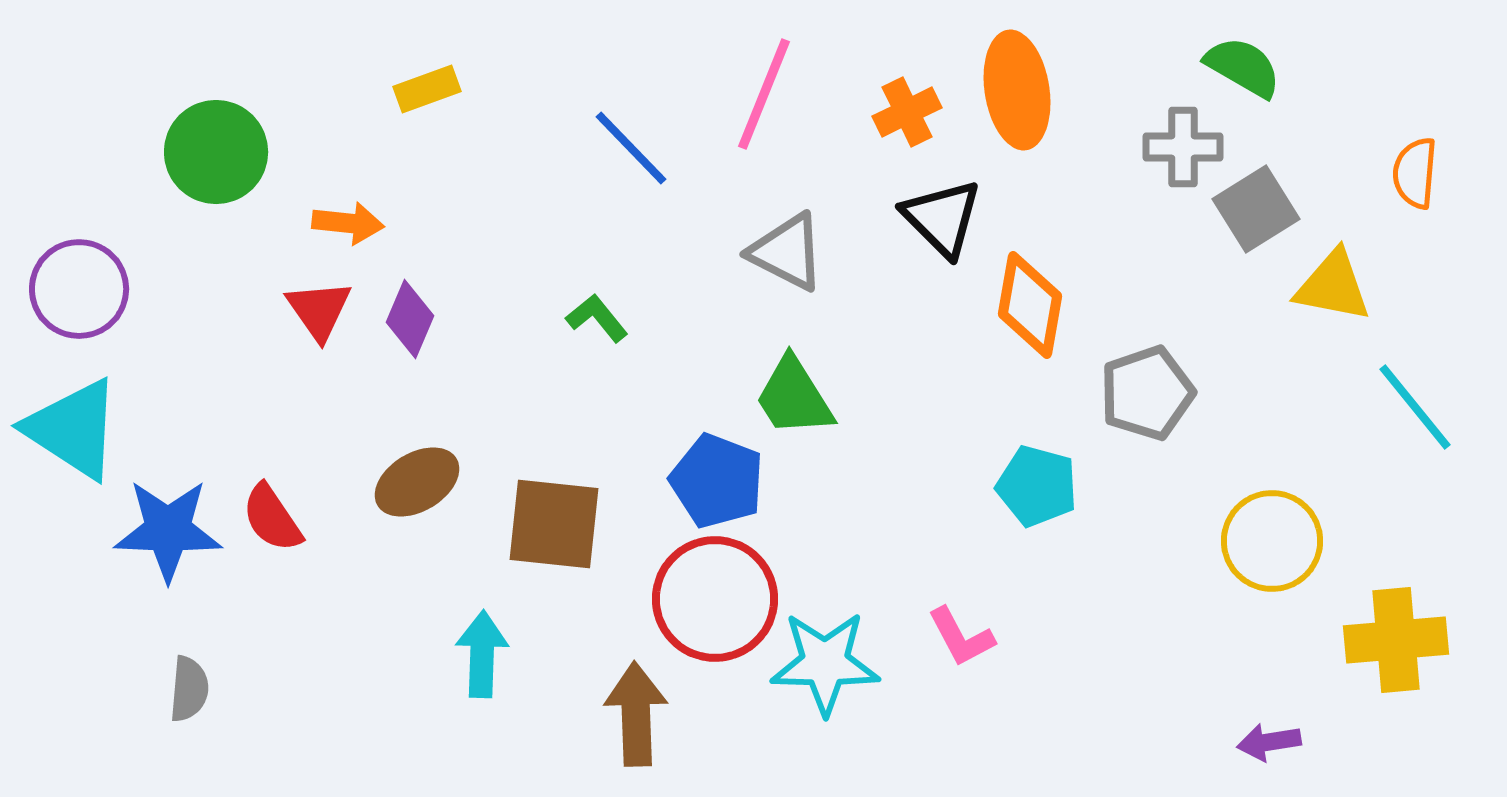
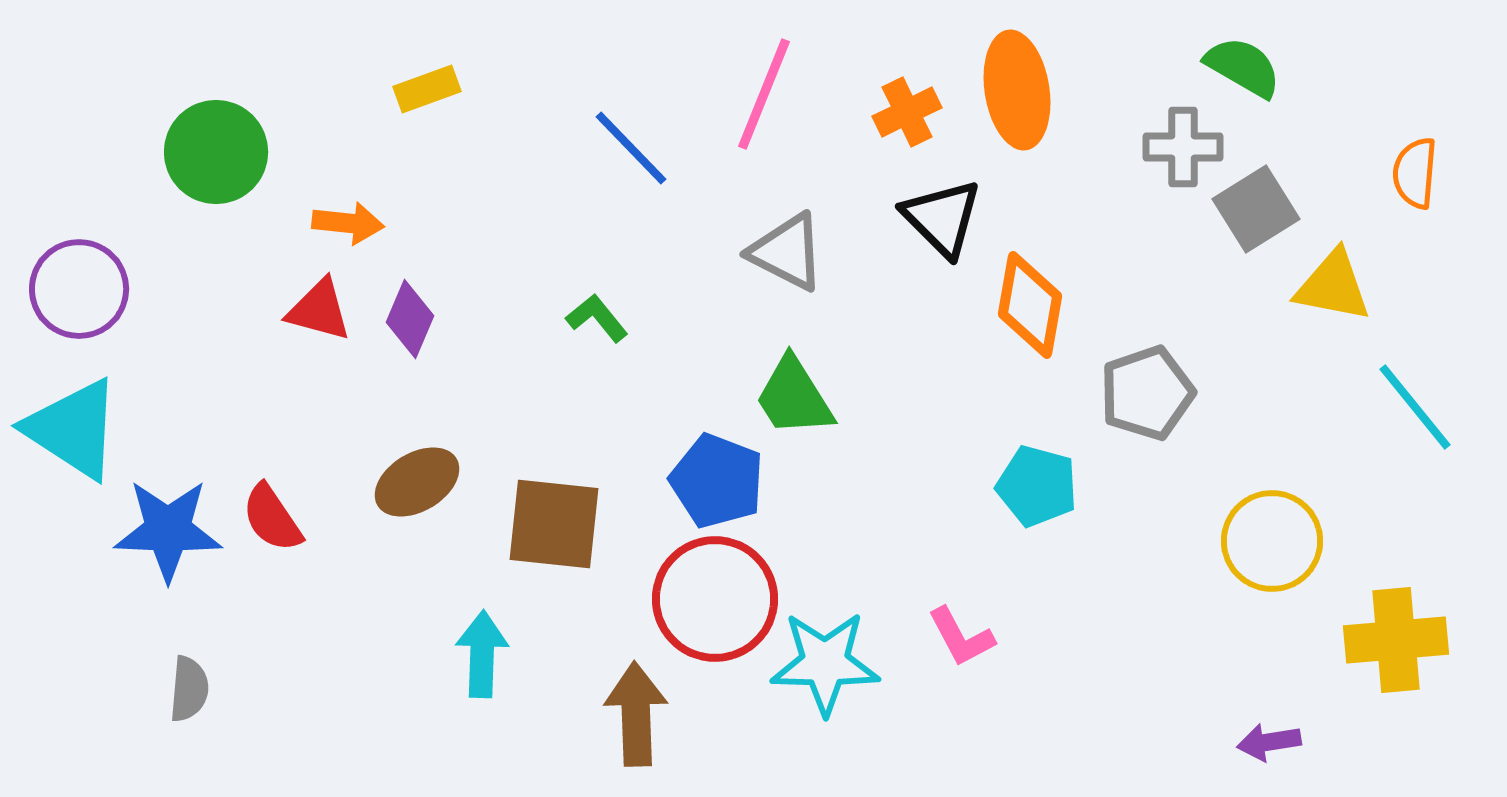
red triangle: rotated 40 degrees counterclockwise
